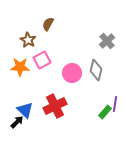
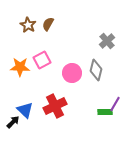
brown star: moved 15 px up
purple line: rotated 21 degrees clockwise
green rectangle: rotated 48 degrees clockwise
black arrow: moved 4 px left
